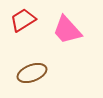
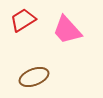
brown ellipse: moved 2 px right, 4 px down
